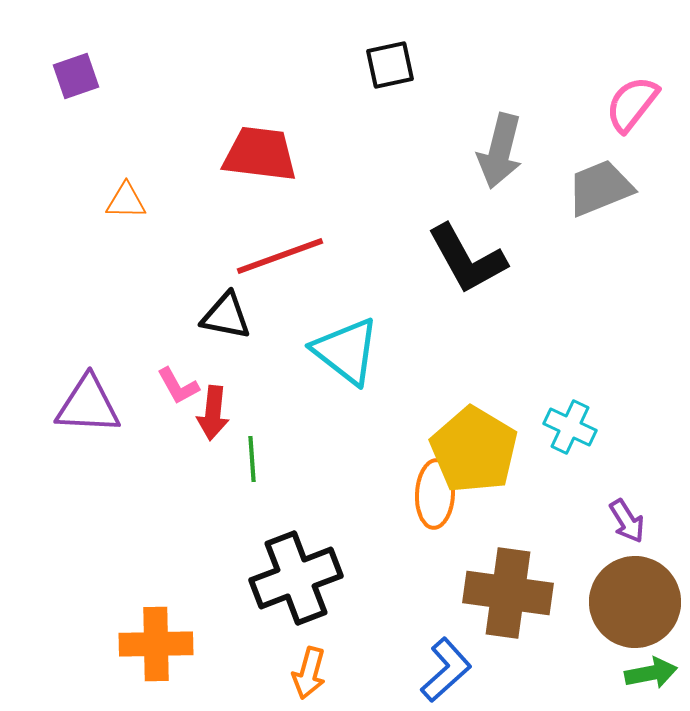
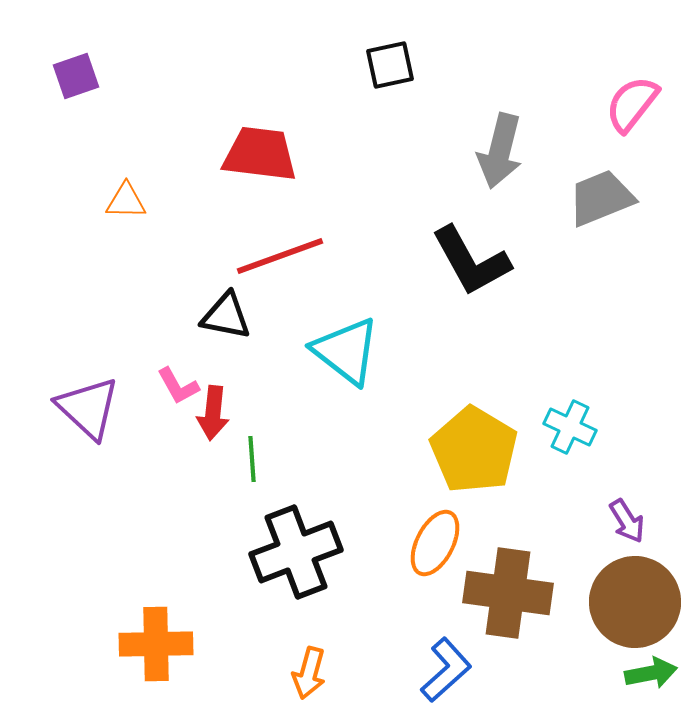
gray trapezoid: moved 1 px right, 10 px down
black L-shape: moved 4 px right, 2 px down
purple triangle: moved 3 px down; rotated 40 degrees clockwise
orange ellipse: moved 49 px down; rotated 24 degrees clockwise
black cross: moved 26 px up
